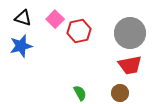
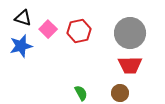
pink square: moved 7 px left, 10 px down
red trapezoid: rotated 10 degrees clockwise
green semicircle: moved 1 px right
